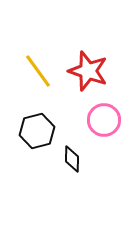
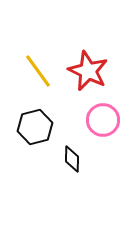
red star: rotated 6 degrees clockwise
pink circle: moved 1 px left
black hexagon: moved 2 px left, 4 px up
